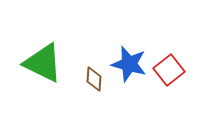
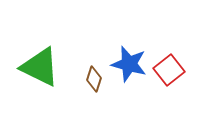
green triangle: moved 3 px left, 4 px down
brown diamond: rotated 15 degrees clockwise
